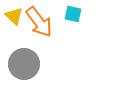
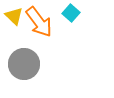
cyan square: moved 2 px left, 1 px up; rotated 30 degrees clockwise
